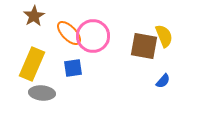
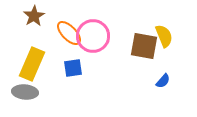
gray ellipse: moved 17 px left, 1 px up
